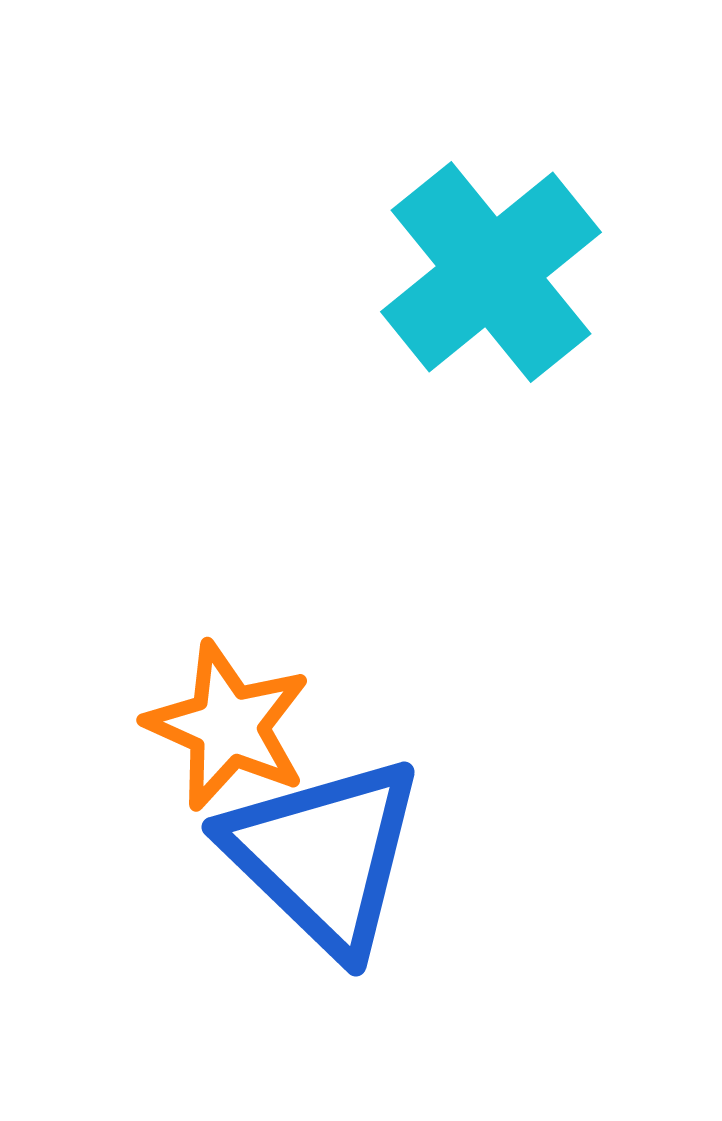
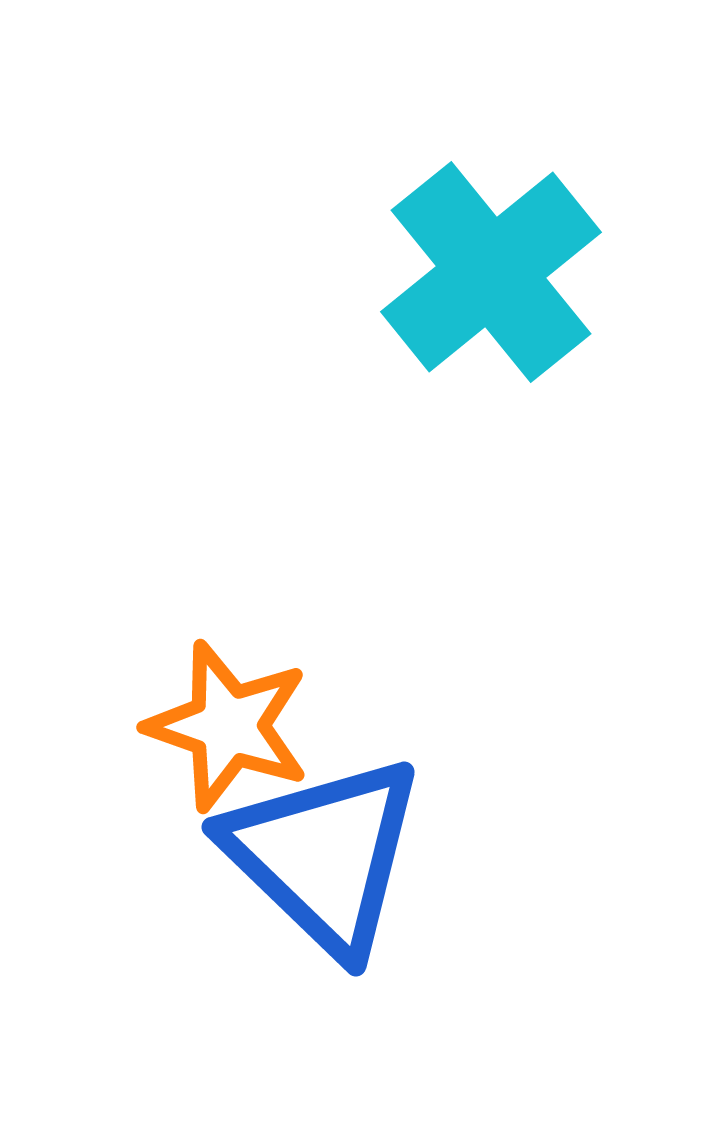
orange star: rotated 5 degrees counterclockwise
